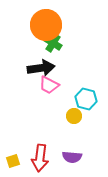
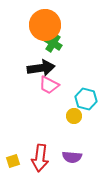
orange circle: moved 1 px left
